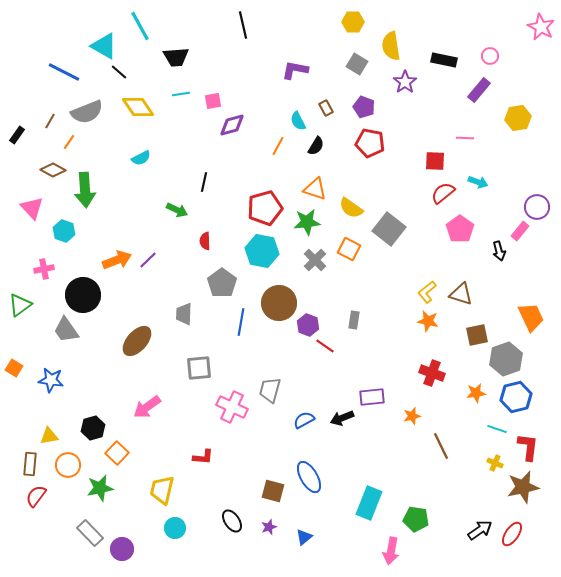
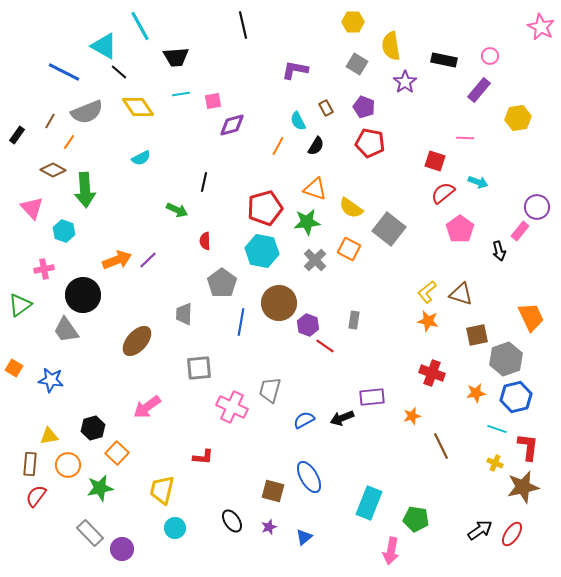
red square at (435, 161): rotated 15 degrees clockwise
